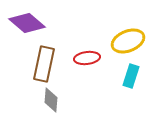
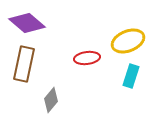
brown rectangle: moved 20 px left
gray diamond: rotated 35 degrees clockwise
